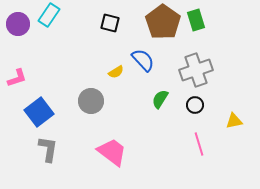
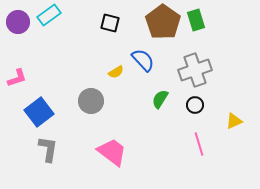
cyan rectangle: rotated 20 degrees clockwise
purple circle: moved 2 px up
gray cross: moved 1 px left
yellow triangle: rotated 12 degrees counterclockwise
